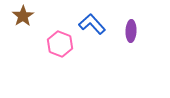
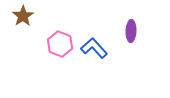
blue L-shape: moved 2 px right, 24 px down
